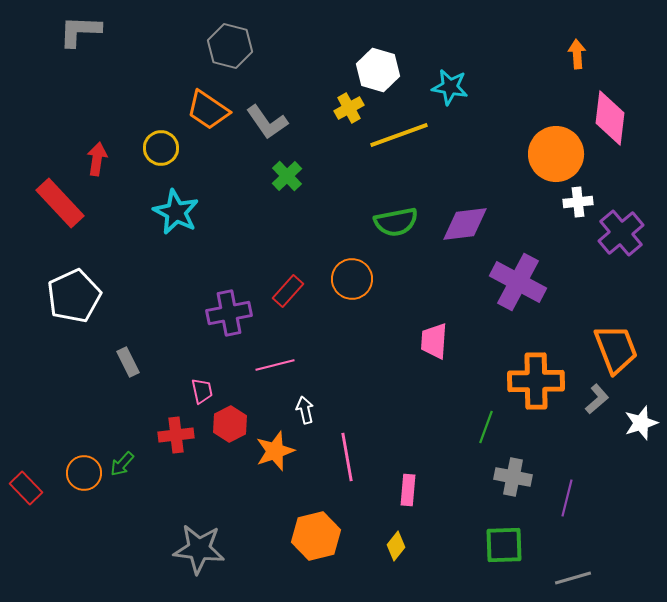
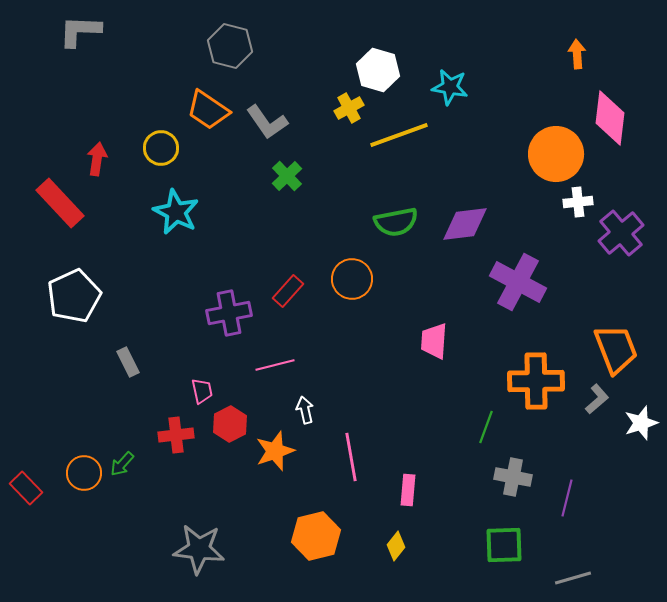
pink line at (347, 457): moved 4 px right
